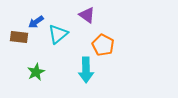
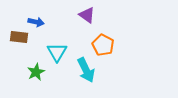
blue arrow: rotated 133 degrees counterclockwise
cyan triangle: moved 1 px left, 18 px down; rotated 20 degrees counterclockwise
cyan arrow: rotated 25 degrees counterclockwise
